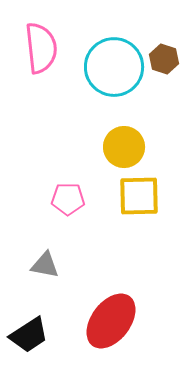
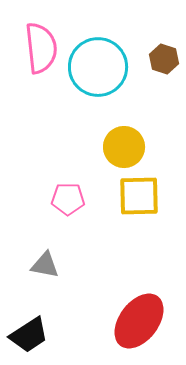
cyan circle: moved 16 px left
red ellipse: moved 28 px right
